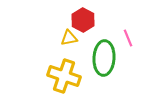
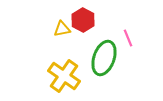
yellow triangle: moved 7 px left, 9 px up
green ellipse: rotated 16 degrees clockwise
yellow cross: rotated 16 degrees clockwise
